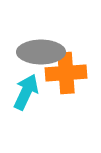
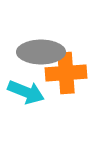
cyan arrow: rotated 87 degrees clockwise
